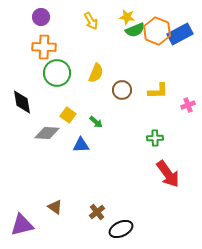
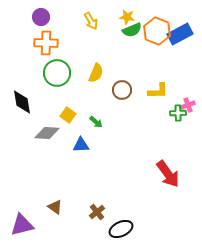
green semicircle: moved 3 px left
orange cross: moved 2 px right, 4 px up
green cross: moved 23 px right, 25 px up
